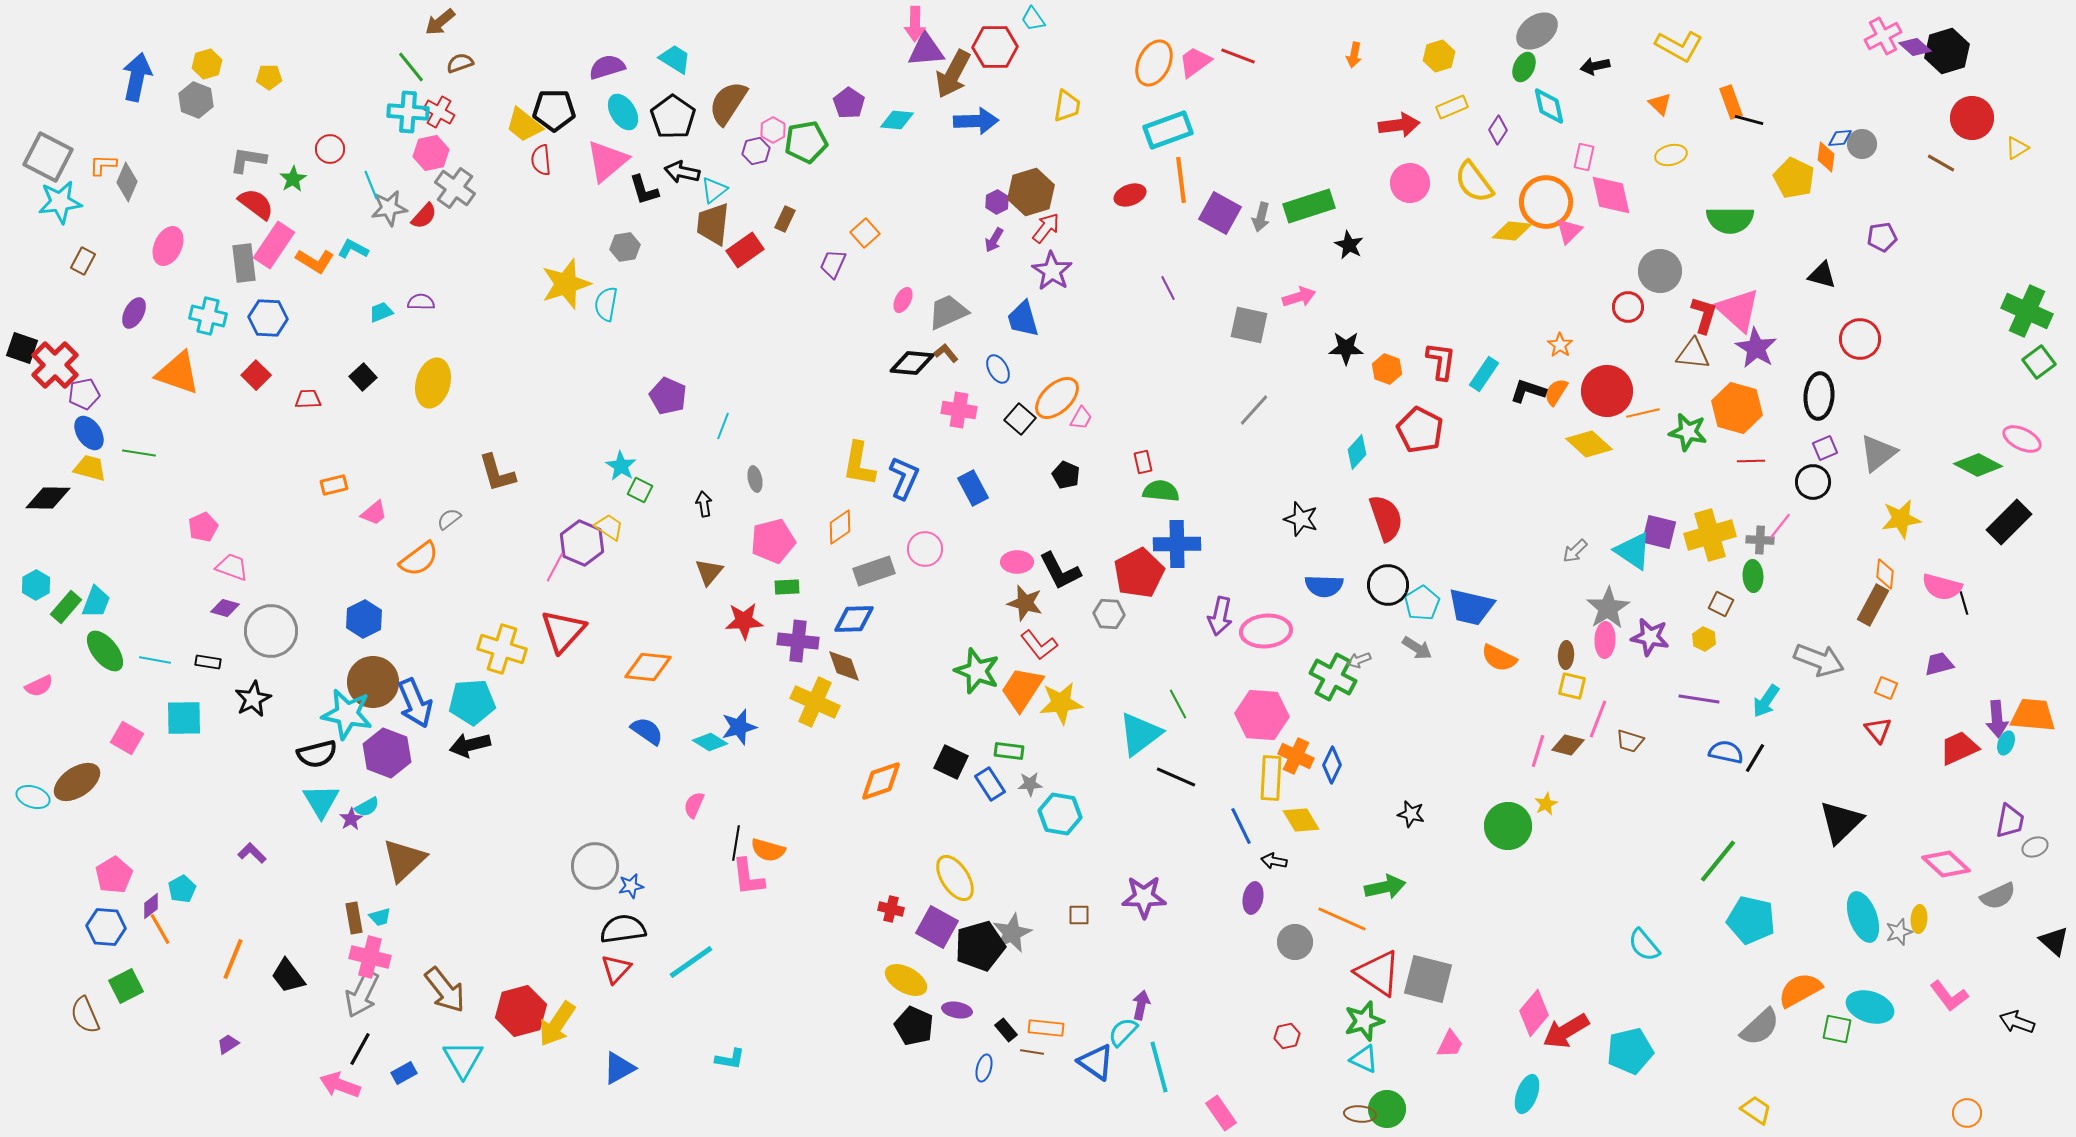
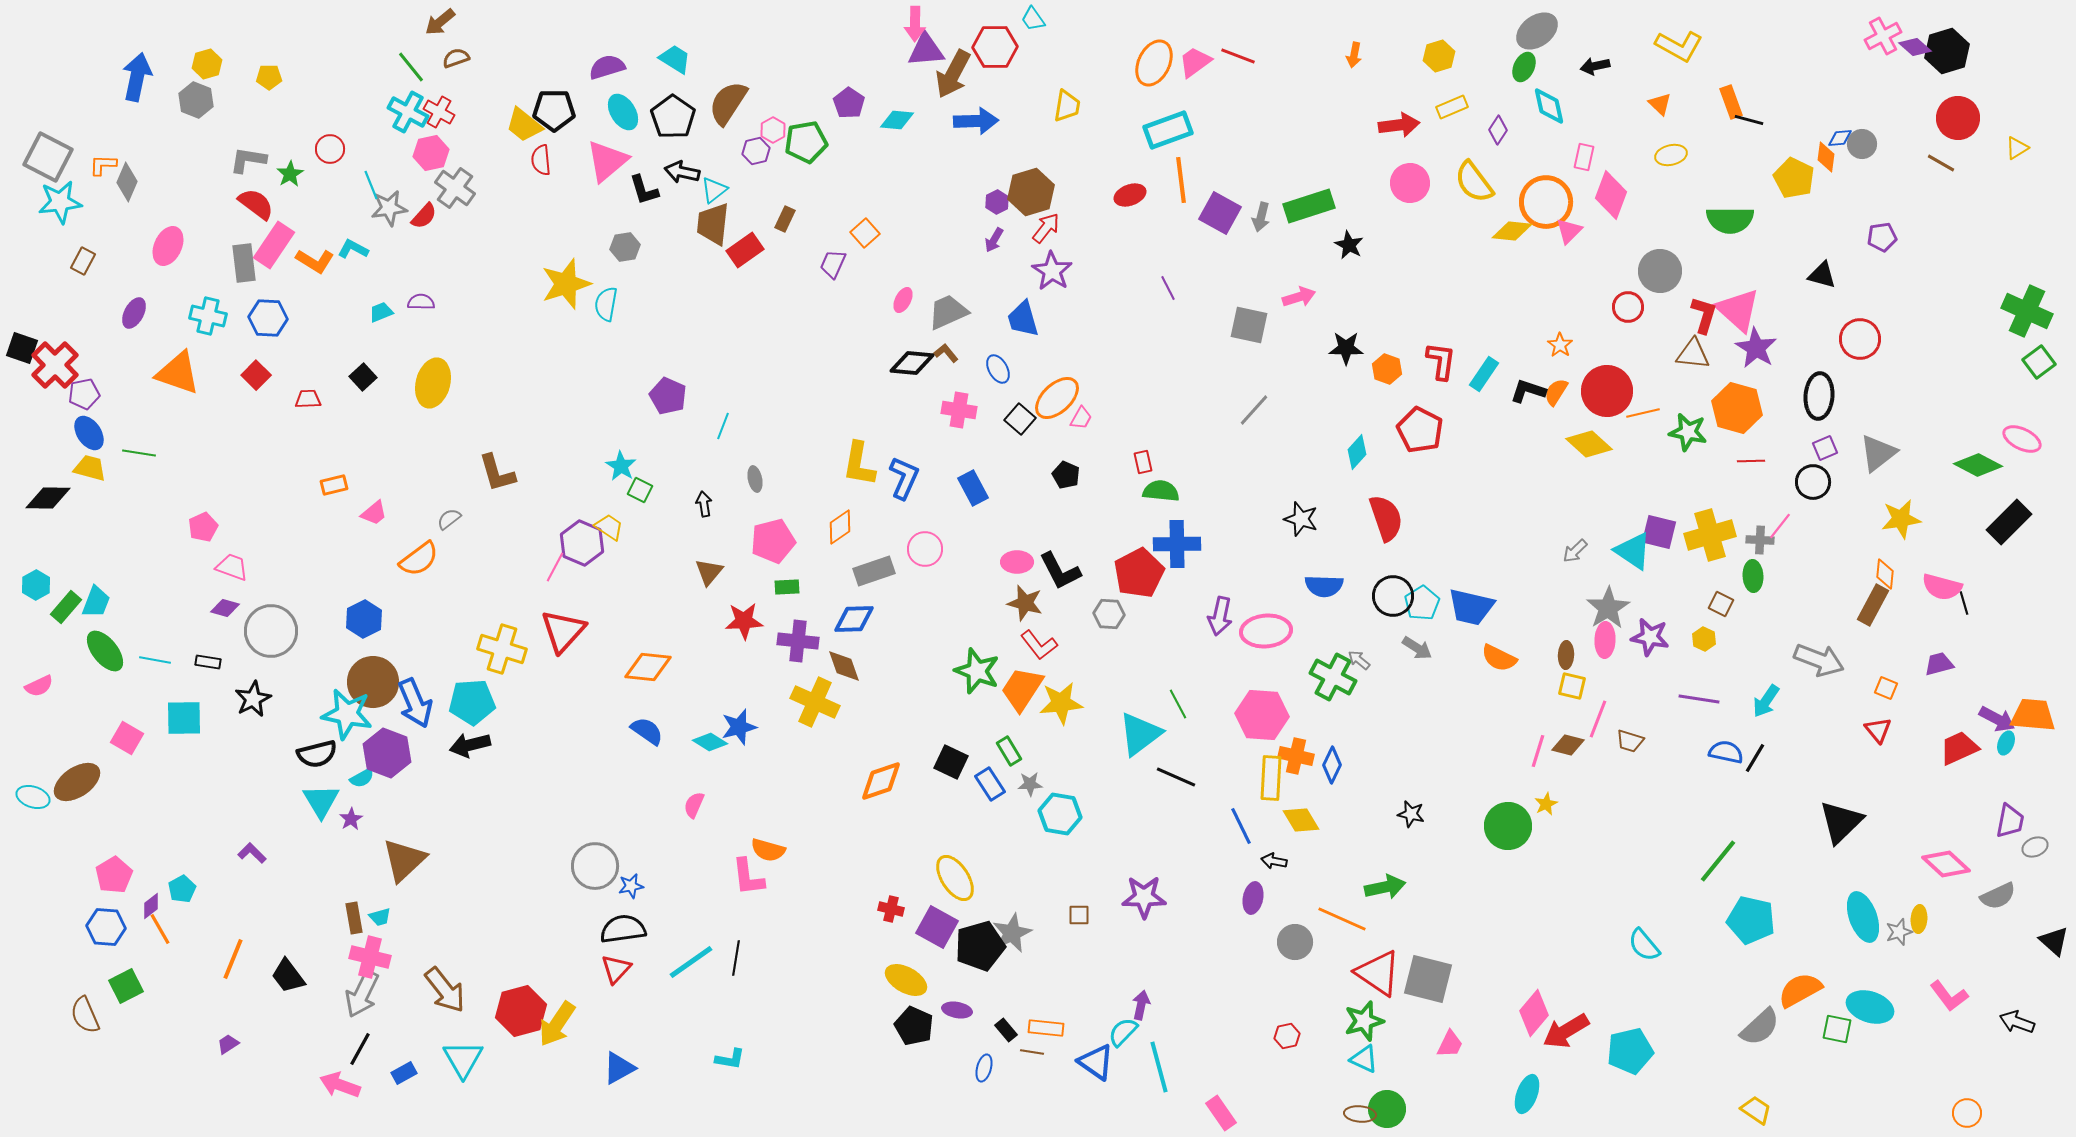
brown semicircle at (460, 63): moved 4 px left, 5 px up
cyan cross at (408, 112): rotated 24 degrees clockwise
red circle at (1972, 118): moved 14 px left
green star at (293, 179): moved 3 px left, 5 px up
pink diamond at (1611, 195): rotated 33 degrees clockwise
black circle at (1388, 585): moved 5 px right, 11 px down
gray arrow at (1359, 660): rotated 60 degrees clockwise
purple arrow at (1997, 719): rotated 57 degrees counterclockwise
green rectangle at (1009, 751): rotated 52 degrees clockwise
orange cross at (1296, 756): rotated 12 degrees counterclockwise
cyan semicircle at (367, 807): moved 5 px left, 29 px up
black line at (736, 843): moved 115 px down
